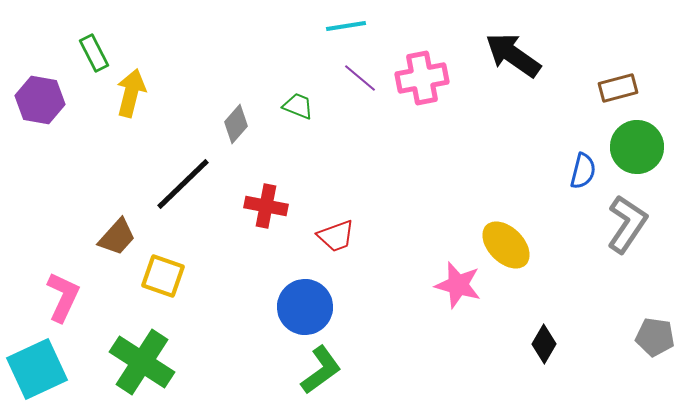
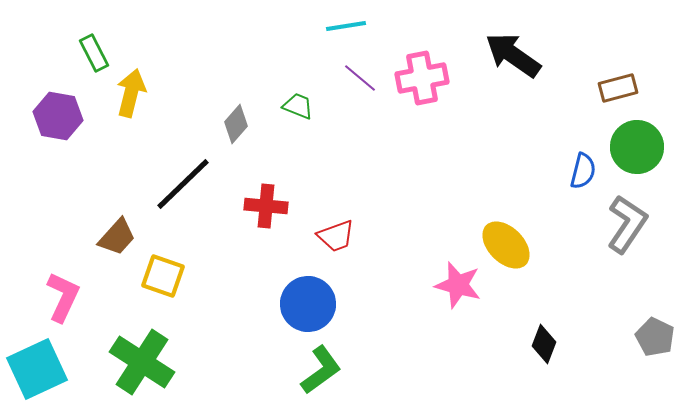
purple hexagon: moved 18 px right, 16 px down
red cross: rotated 6 degrees counterclockwise
blue circle: moved 3 px right, 3 px up
gray pentagon: rotated 18 degrees clockwise
black diamond: rotated 9 degrees counterclockwise
